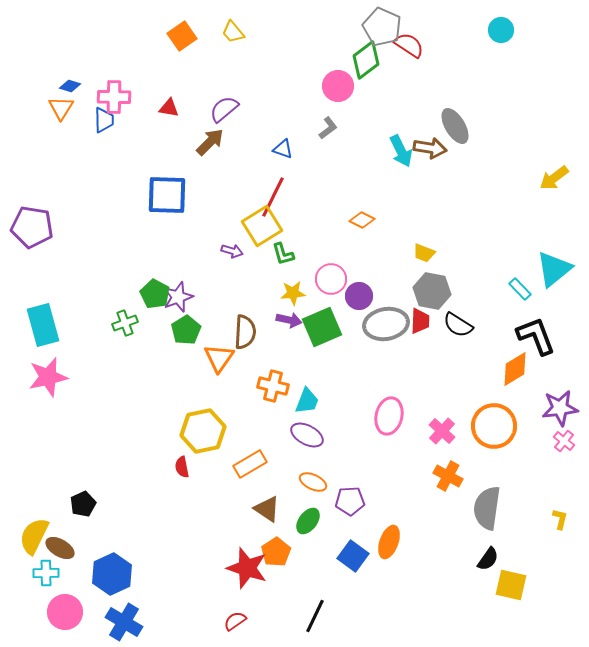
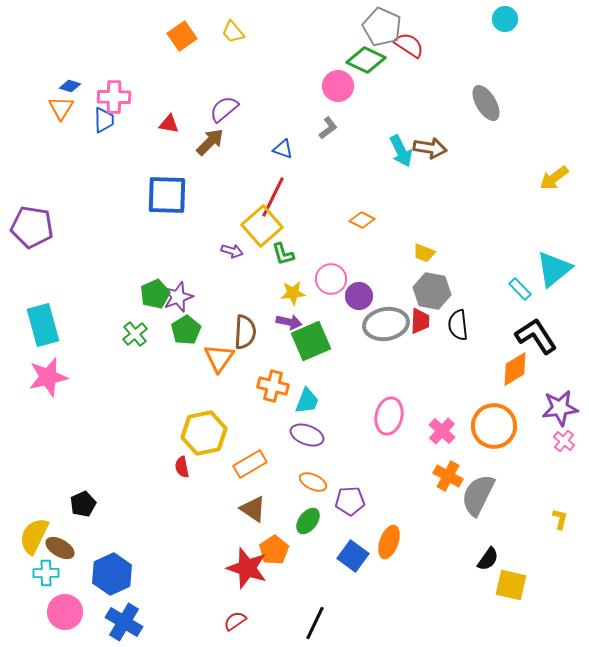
cyan circle at (501, 30): moved 4 px right, 11 px up
green diamond at (366, 60): rotated 63 degrees clockwise
red triangle at (169, 108): moved 16 px down
gray ellipse at (455, 126): moved 31 px right, 23 px up
yellow square at (262, 226): rotated 9 degrees counterclockwise
green pentagon at (155, 294): rotated 20 degrees clockwise
purple arrow at (289, 320): moved 2 px down
green cross at (125, 323): moved 10 px right, 11 px down; rotated 20 degrees counterclockwise
black semicircle at (458, 325): rotated 52 degrees clockwise
green square at (322, 327): moved 11 px left, 14 px down
black L-shape at (536, 336): rotated 12 degrees counterclockwise
yellow hexagon at (203, 431): moved 1 px right, 2 px down
purple ellipse at (307, 435): rotated 8 degrees counterclockwise
gray semicircle at (487, 508): moved 9 px left, 13 px up; rotated 18 degrees clockwise
brown triangle at (267, 509): moved 14 px left
orange pentagon at (276, 552): moved 2 px left, 2 px up
black line at (315, 616): moved 7 px down
